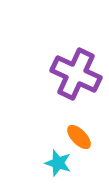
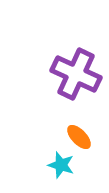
cyan star: moved 3 px right, 2 px down
